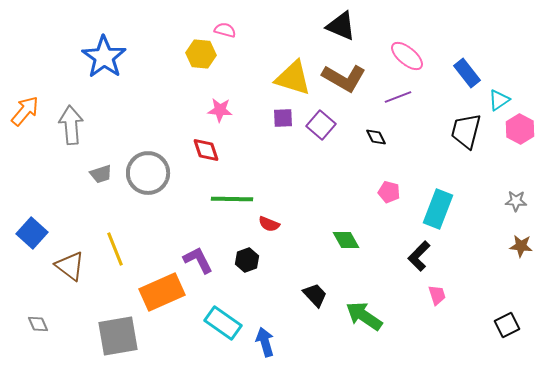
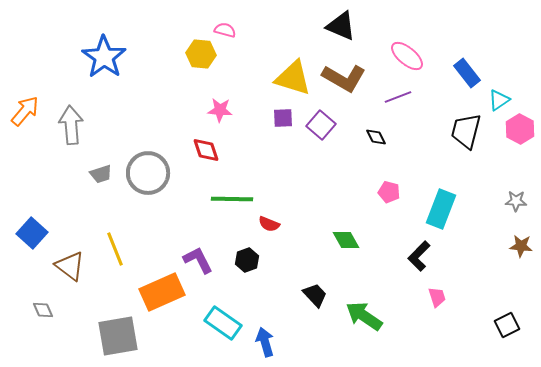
cyan rectangle at (438, 209): moved 3 px right
pink trapezoid at (437, 295): moved 2 px down
gray diamond at (38, 324): moved 5 px right, 14 px up
